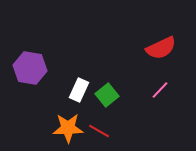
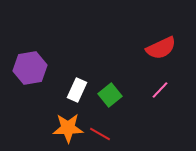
purple hexagon: rotated 20 degrees counterclockwise
white rectangle: moved 2 px left
green square: moved 3 px right
red line: moved 1 px right, 3 px down
